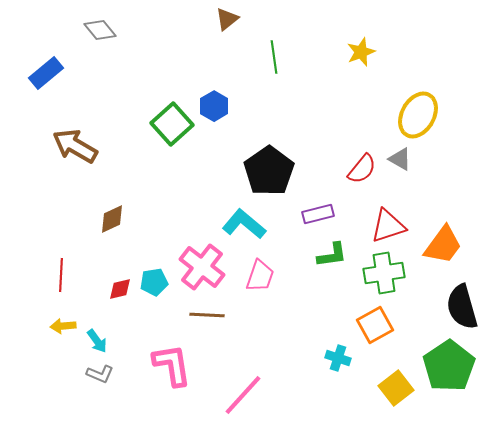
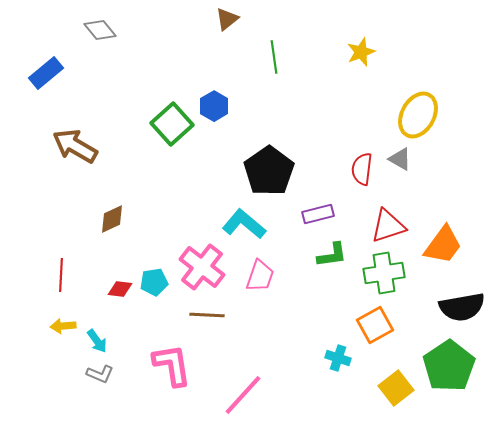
red semicircle: rotated 148 degrees clockwise
red diamond: rotated 20 degrees clockwise
black semicircle: rotated 84 degrees counterclockwise
